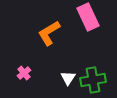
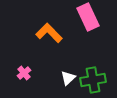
orange L-shape: rotated 76 degrees clockwise
white triangle: rotated 14 degrees clockwise
